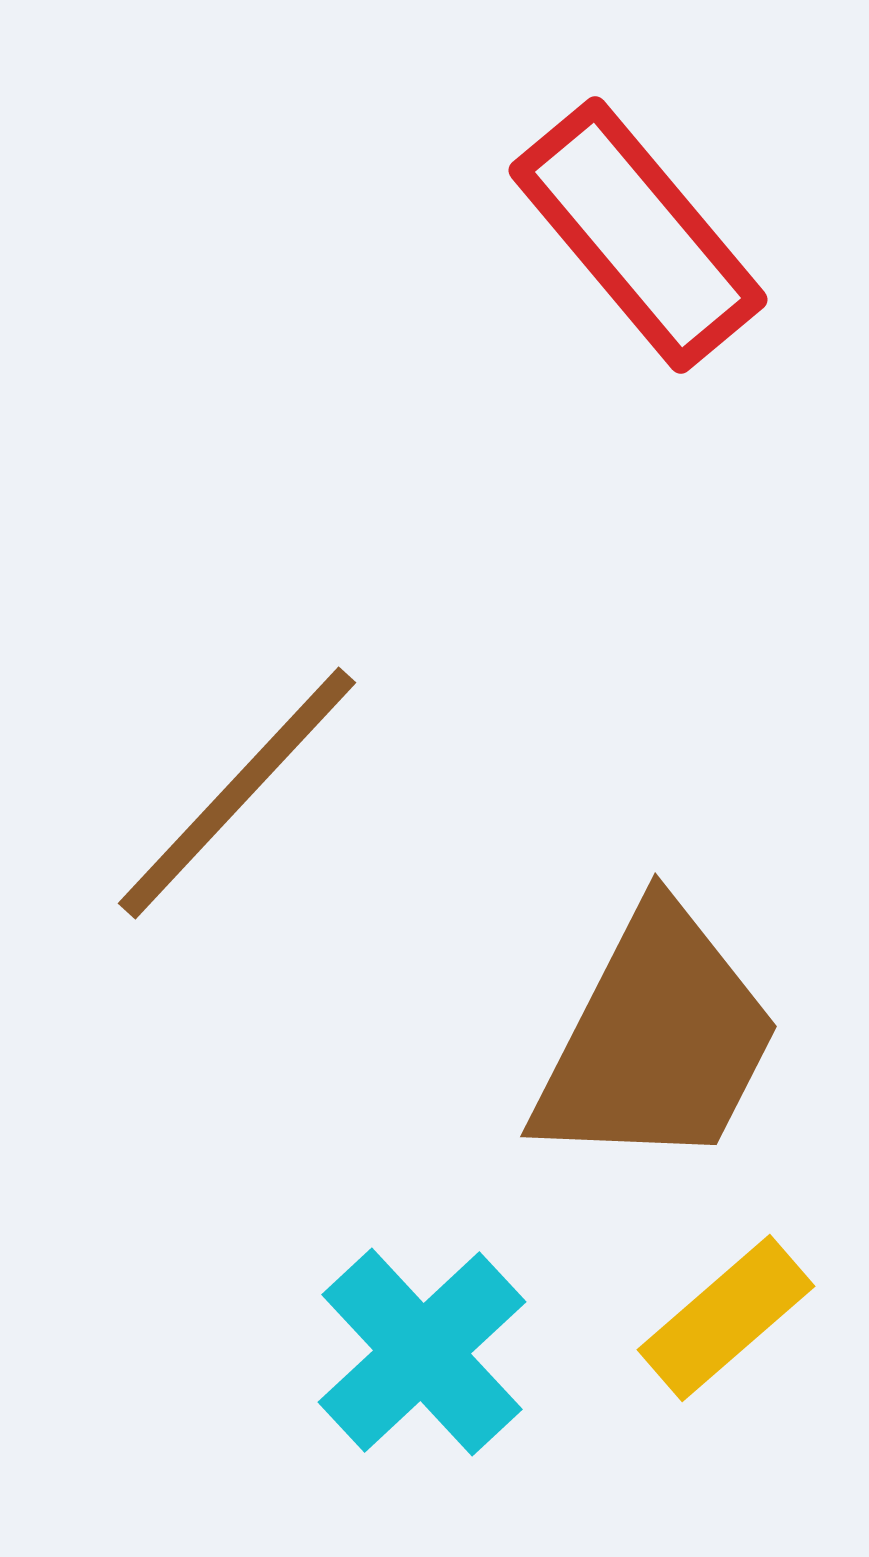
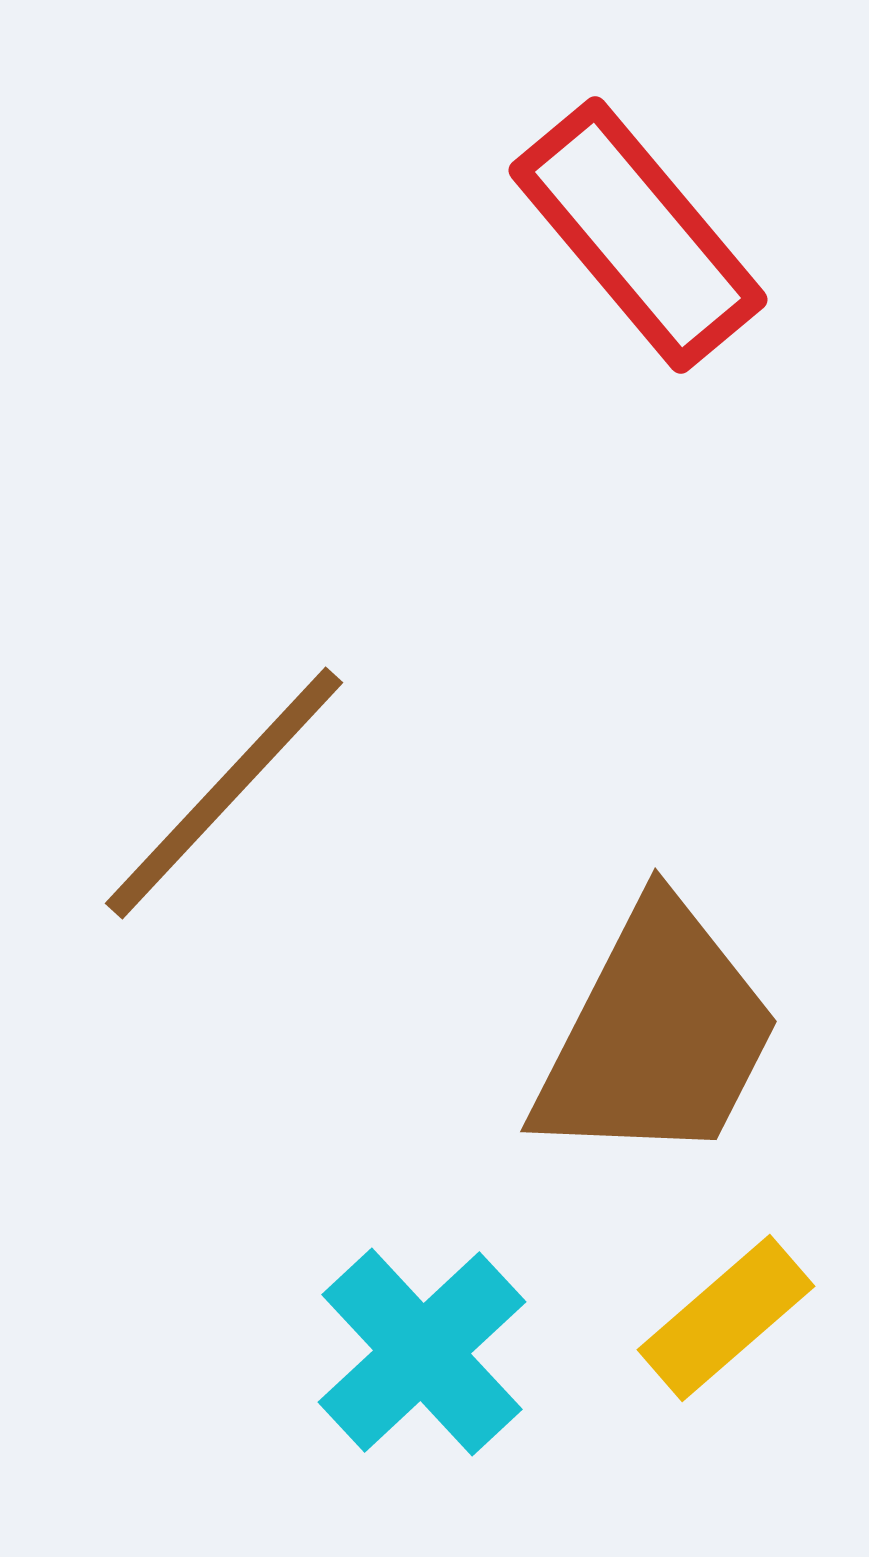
brown line: moved 13 px left
brown trapezoid: moved 5 px up
